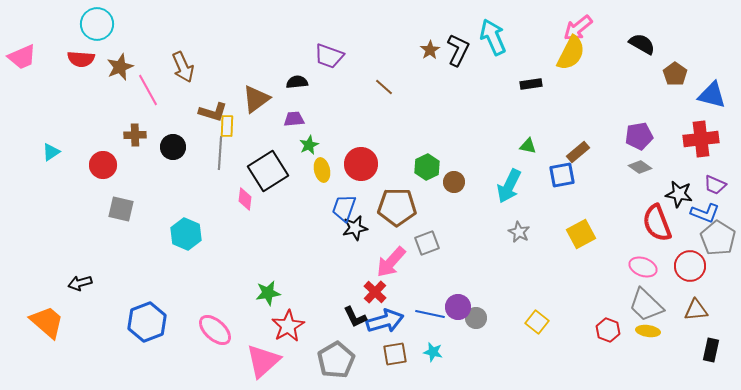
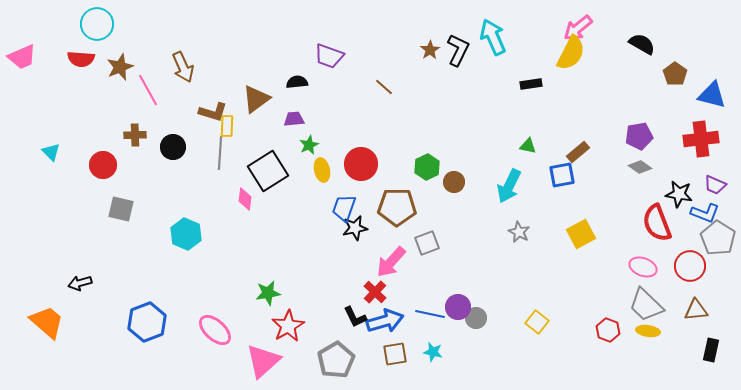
cyan triangle at (51, 152): rotated 42 degrees counterclockwise
